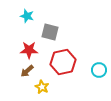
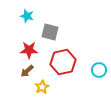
yellow star: rotated 16 degrees clockwise
